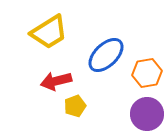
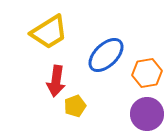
red arrow: rotated 68 degrees counterclockwise
